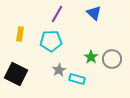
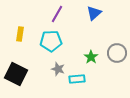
blue triangle: rotated 35 degrees clockwise
gray circle: moved 5 px right, 6 px up
gray star: moved 1 px left, 1 px up; rotated 24 degrees counterclockwise
cyan rectangle: rotated 21 degrees counterclockwise
